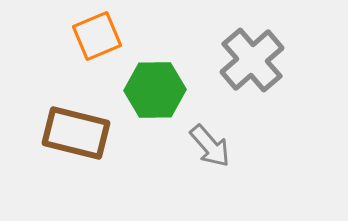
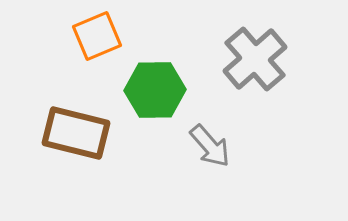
gray cross: moved 3 px right, 1 px up
